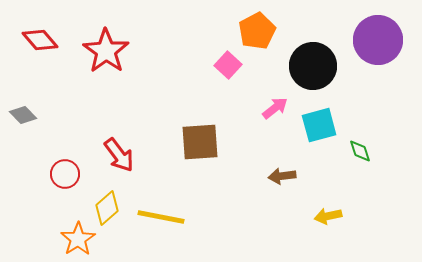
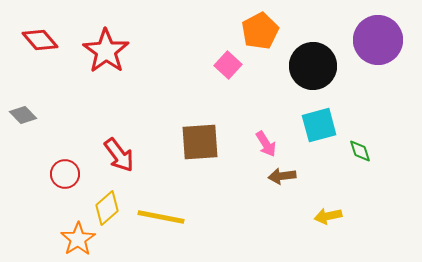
orange pentagon: moved 3 px right
pink arrow: moved 9 px left, 36 px down; rotated 96 degrees clockwise
